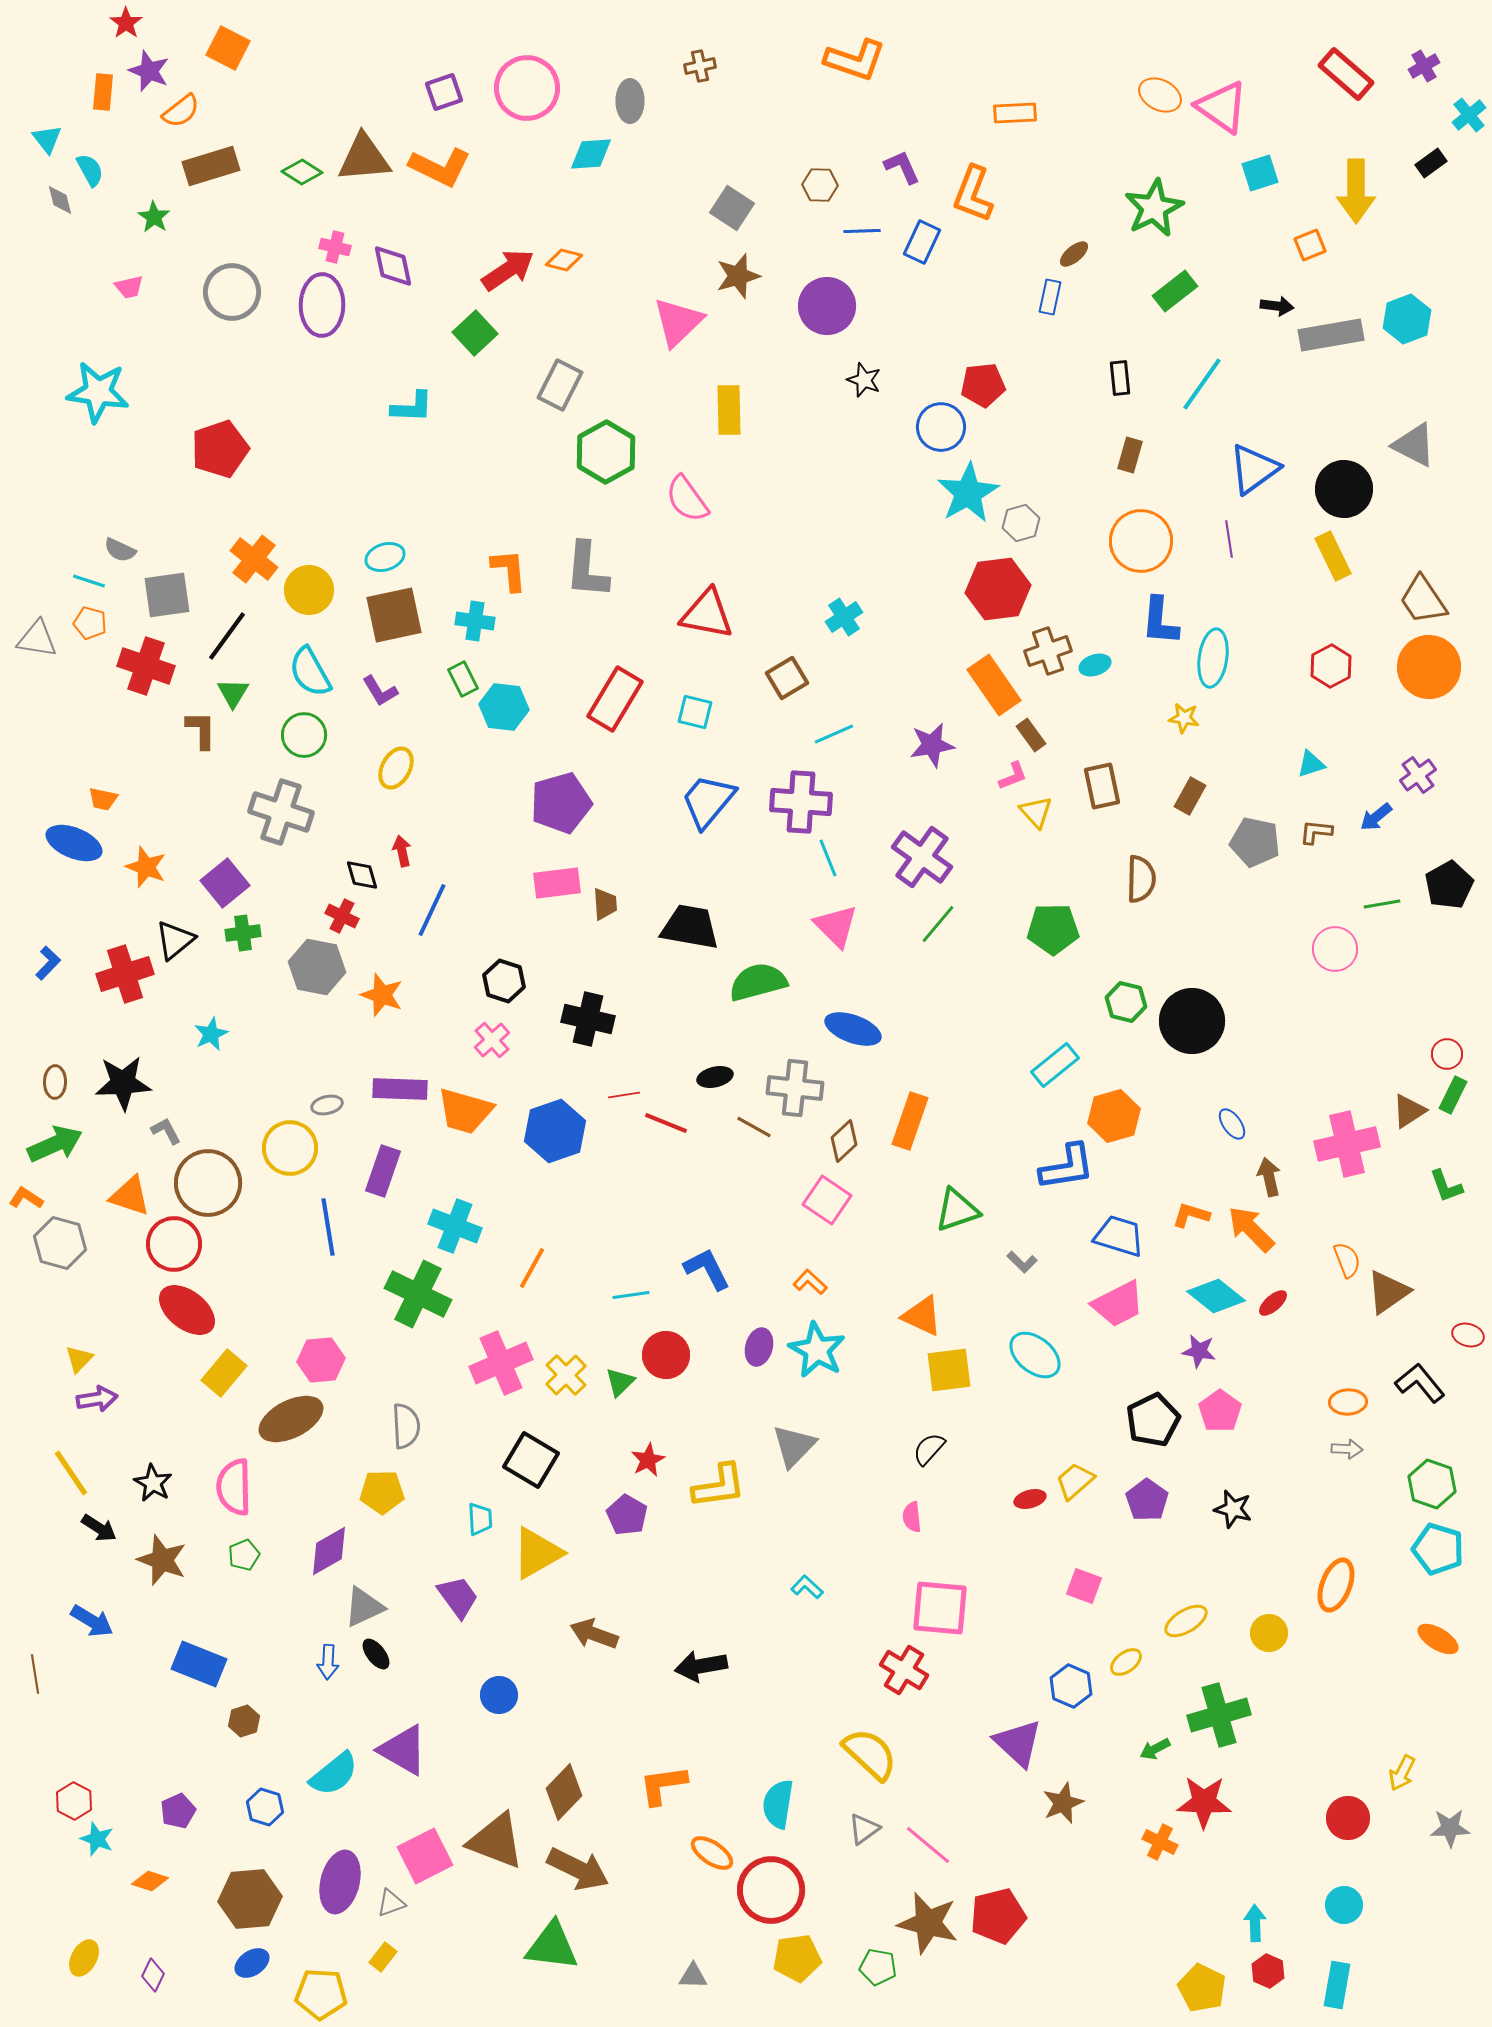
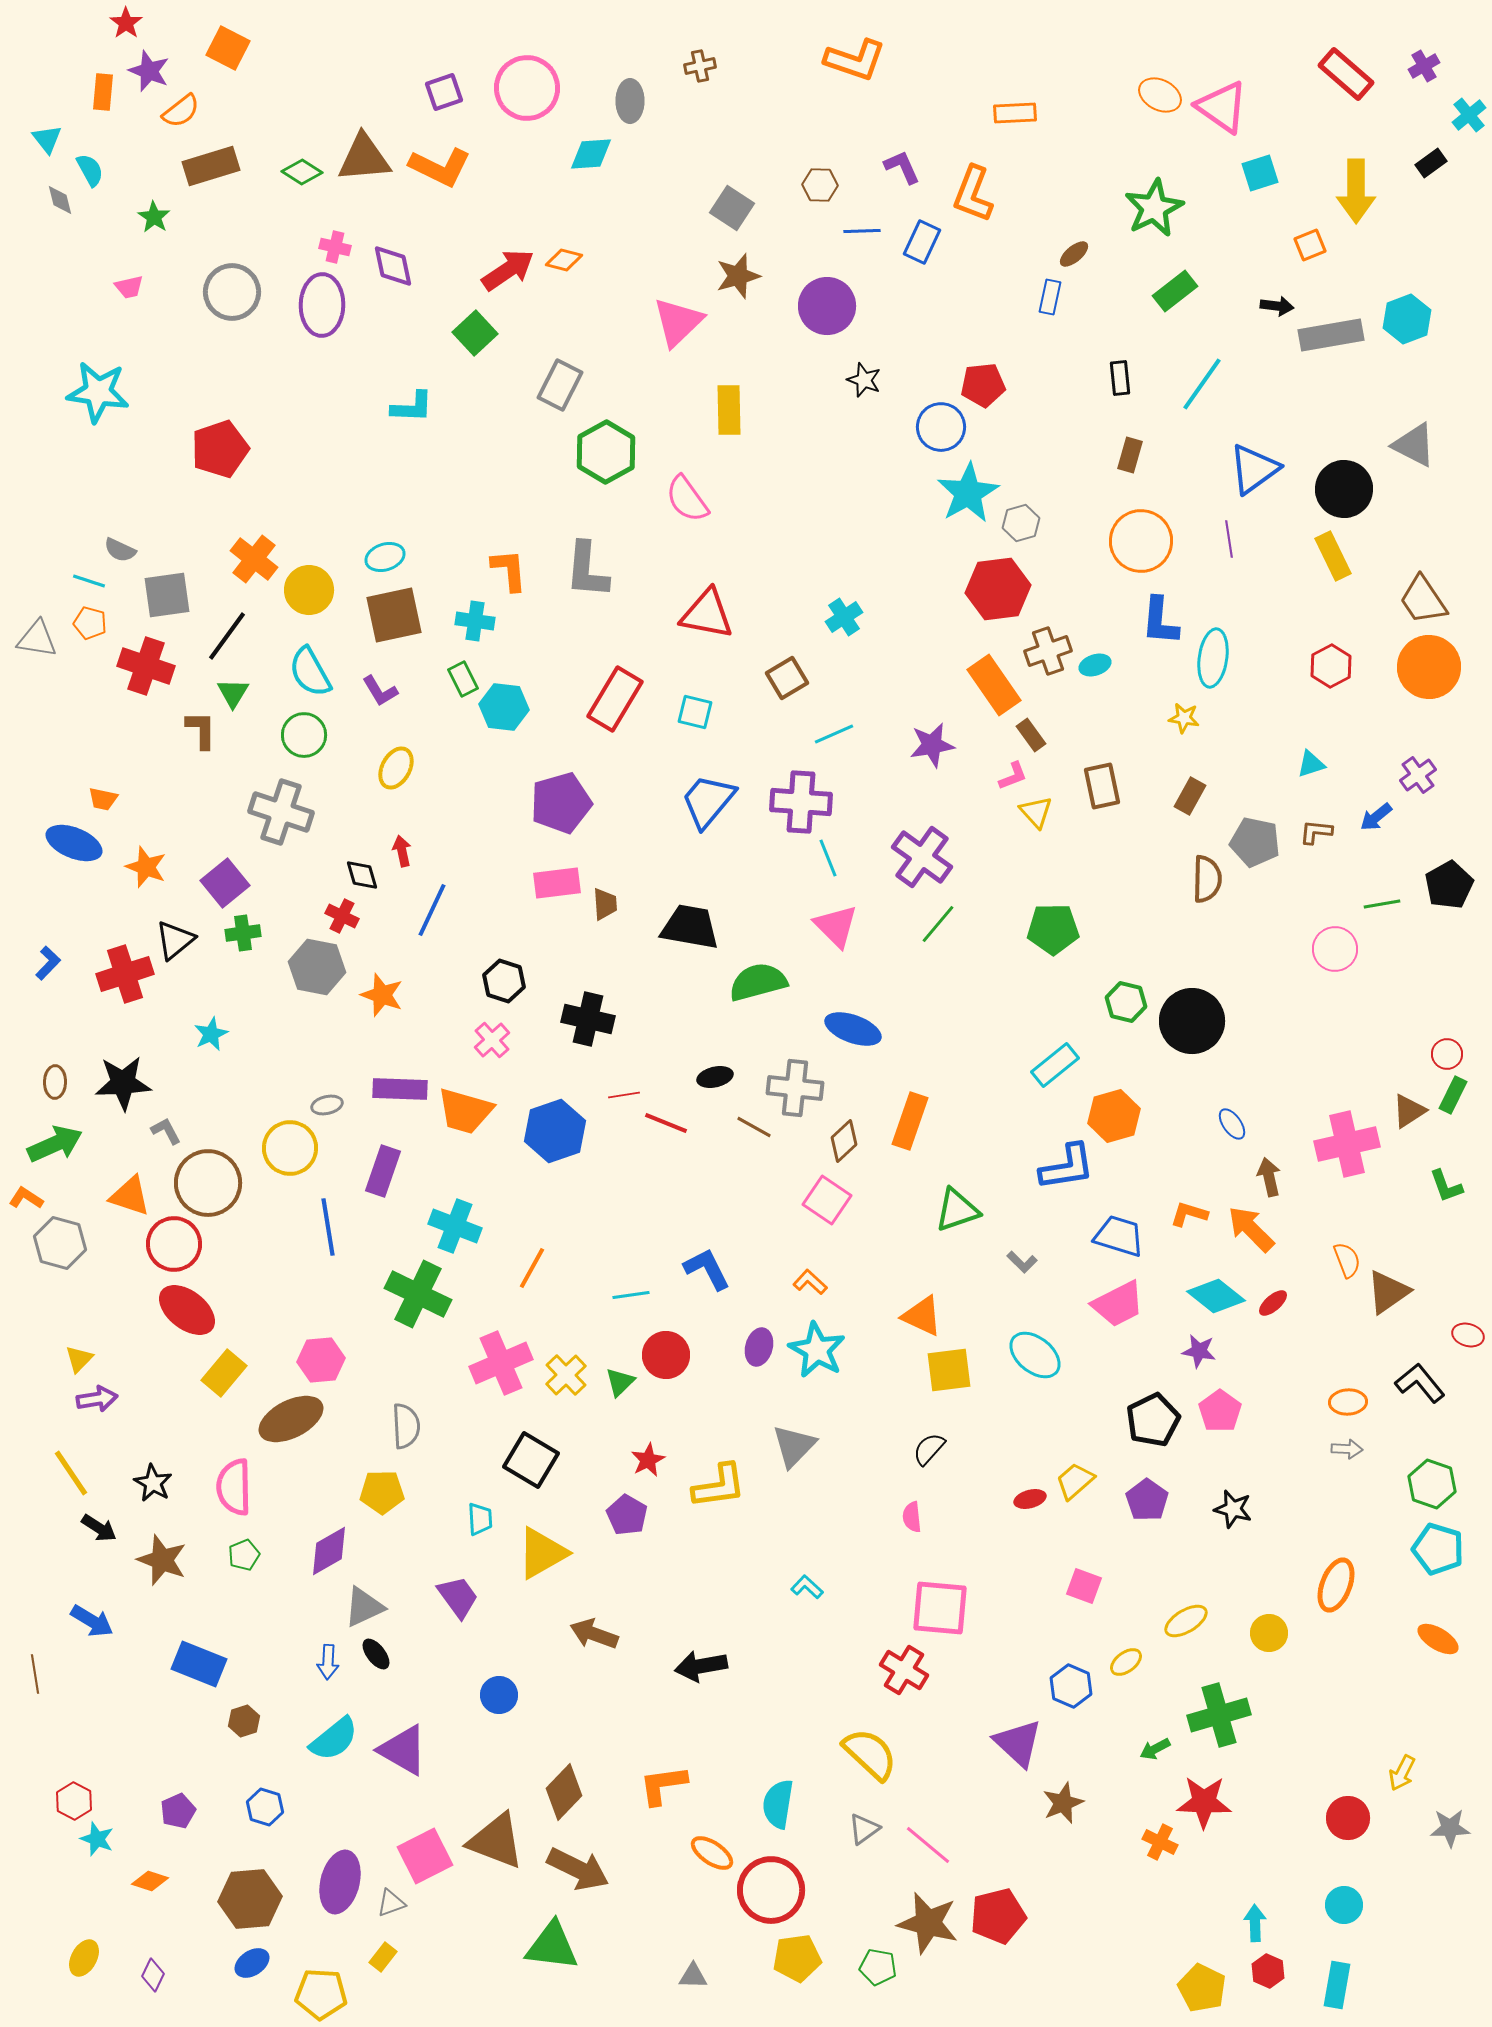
brown semicircle at (1141, 879): moved 66 px right
orange L-shape at (1191, 1215): moved 2 px left, 1 px up
yellow triangle at (537, 1553): moved 5 px right
cyan semicircle at (334, 1774): moved 35 px up
